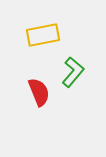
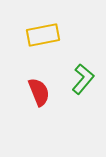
green L-shape: moved 10 px right, 7 px down
